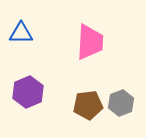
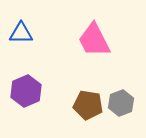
pink trapezoid: moved 4 px right, 2 px up; rotated 150 degrees clockwise
purple hexagon: moved 2 px left, 1 px up
brown pentagon: rotated 16 degrees clockwise
